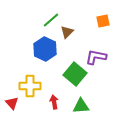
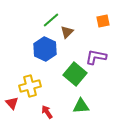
yellow cross: rotated 15 degrees counterclockwise
red arrow: moved 7 px left, 10 px down; rotated 24 degrees counterclockwise
